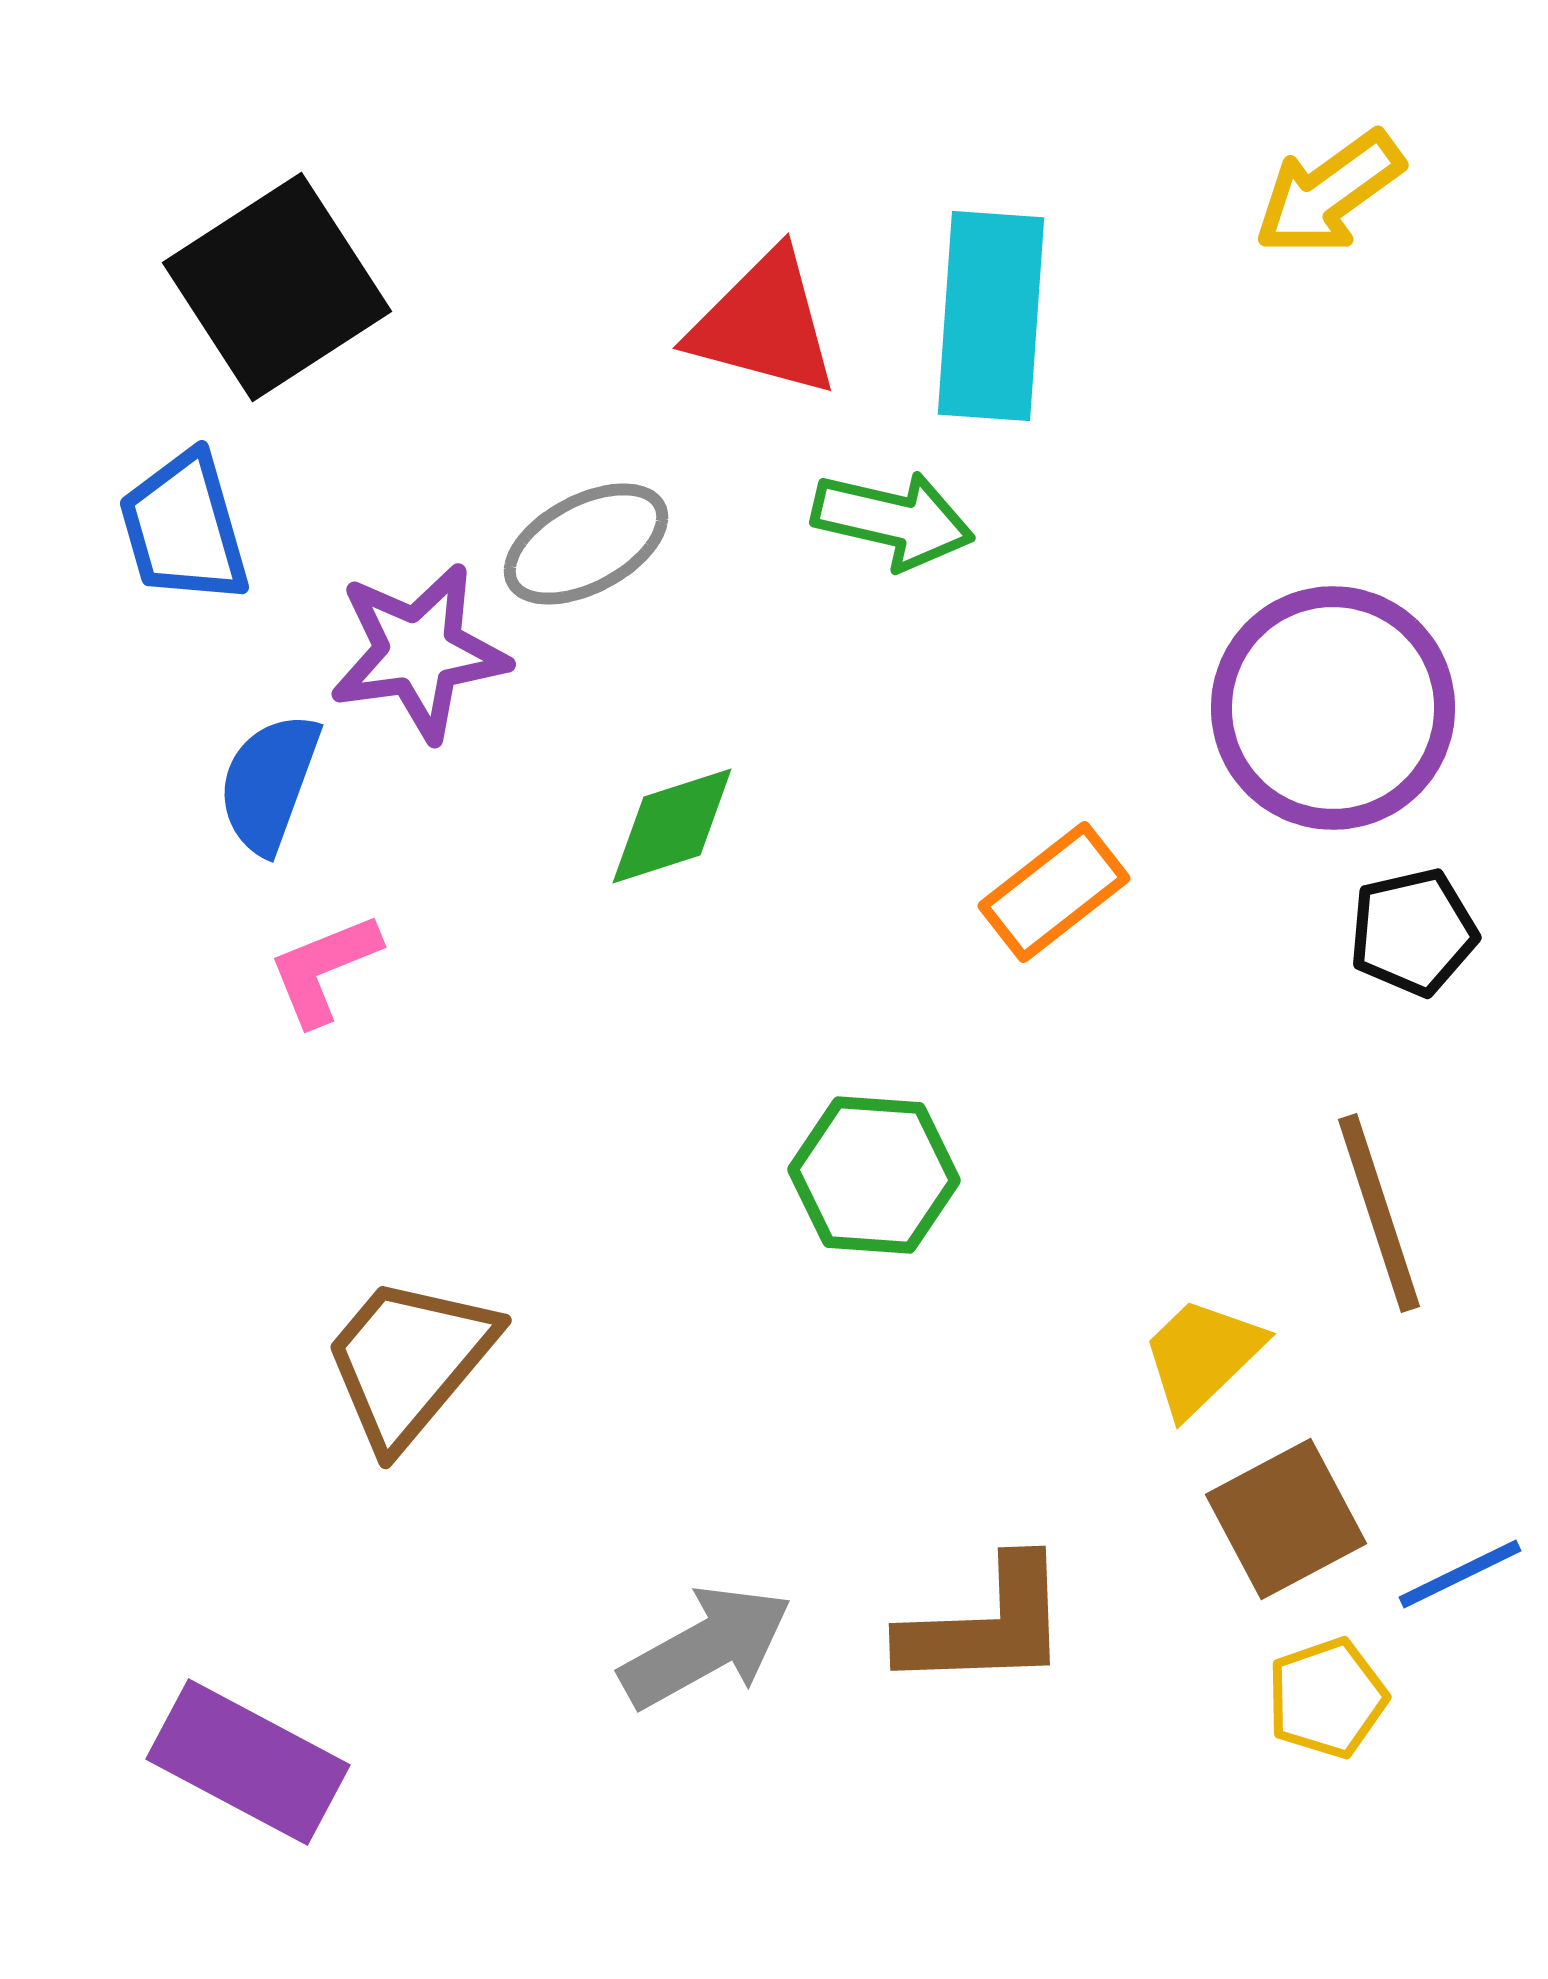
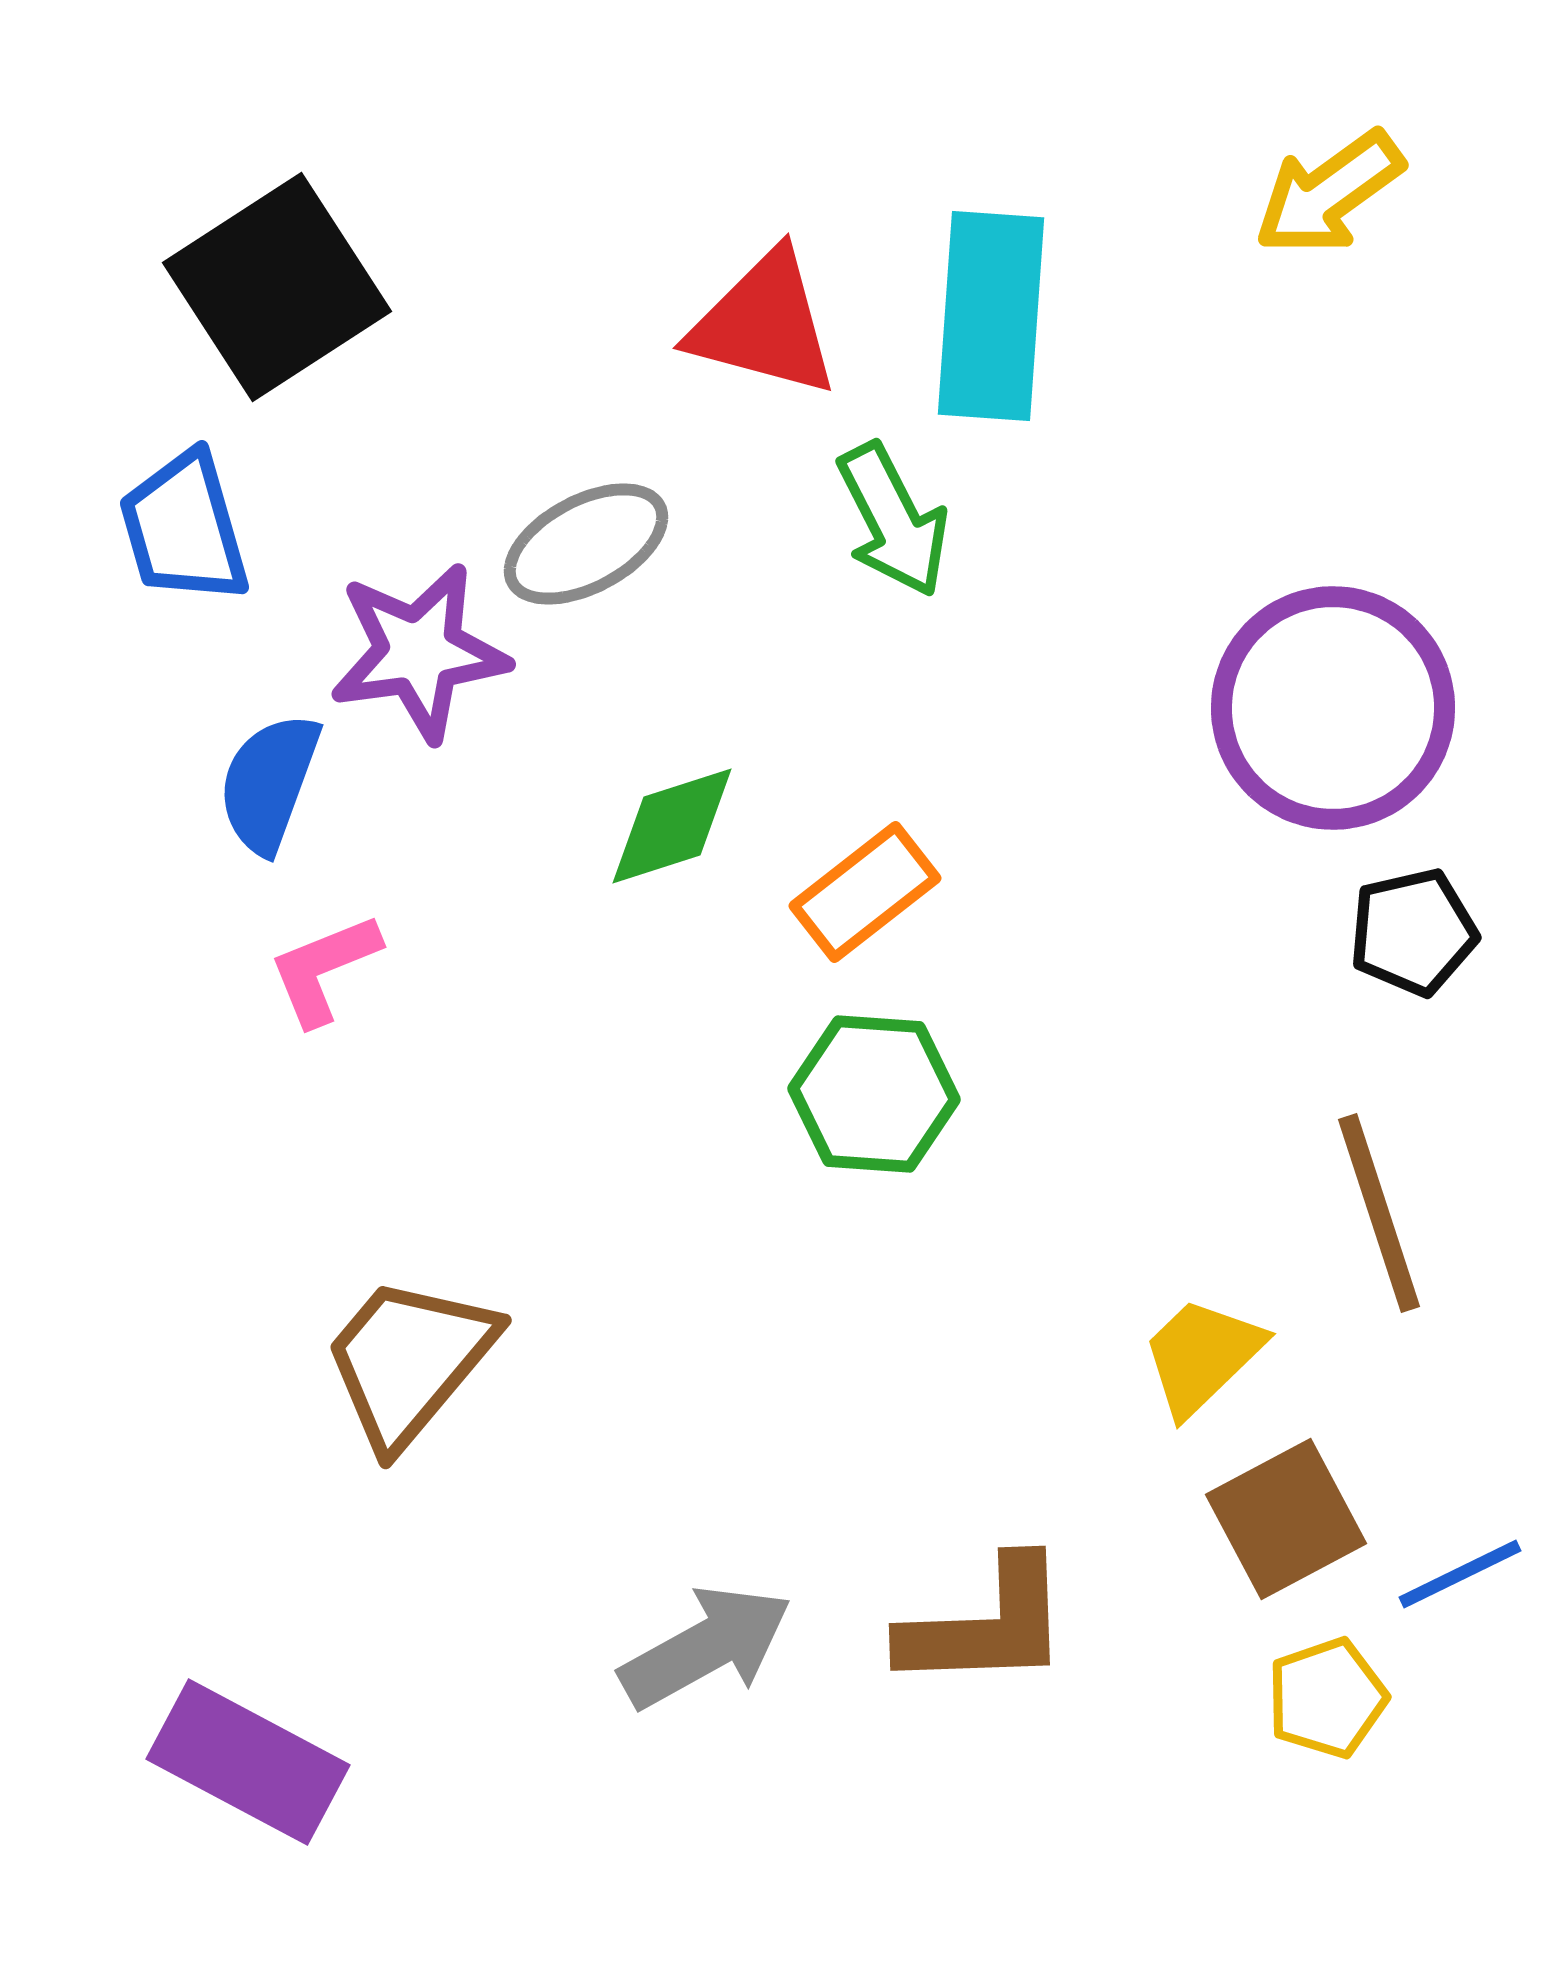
green arrow: rotated 50 degrees clockwise
orange rectangle: moved 189 px left
green hexagon: moved 81 px up
